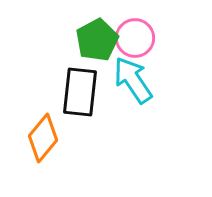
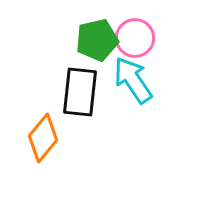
green pentagon: rotated 15 degrees clockwise
